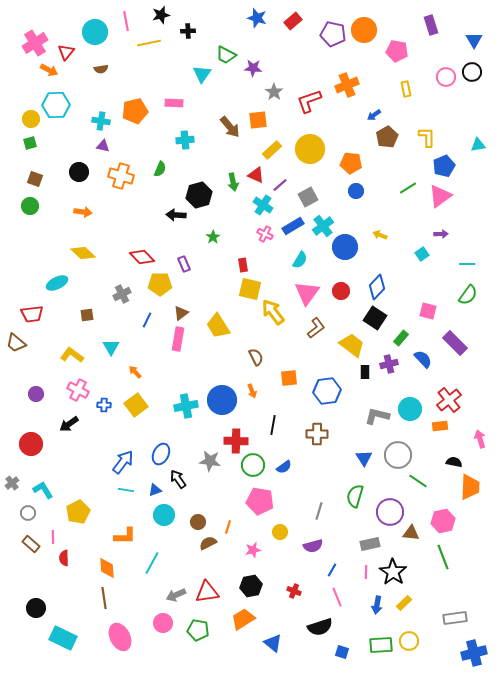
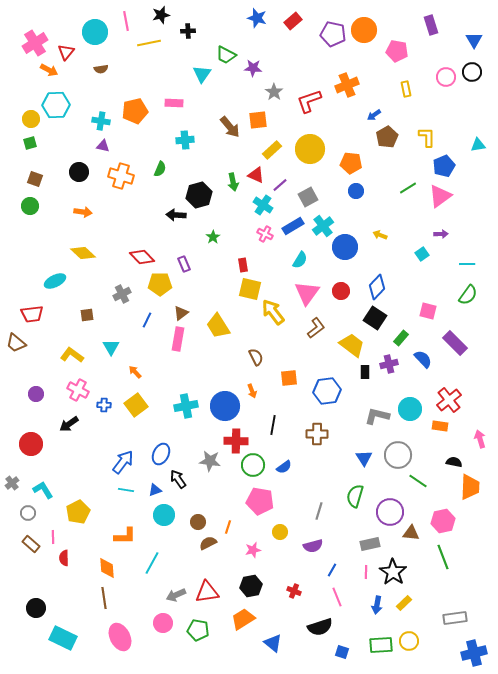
cyan ellipse at (57, 283): moved 2 px left, 2 px up
blue circle at (222, 400): moved 3 px right, 6 px down
orange rectangle at (440, 426): rotated 14 degrees clockwise
